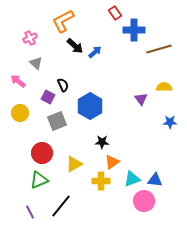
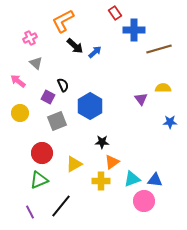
yellow semicircle: moved 1 px left, 1 px down
